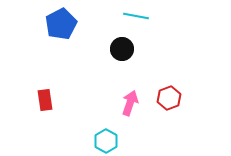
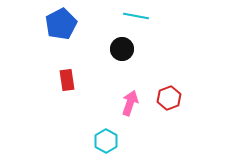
red rectangle: moved 22 px right, 20 px up
